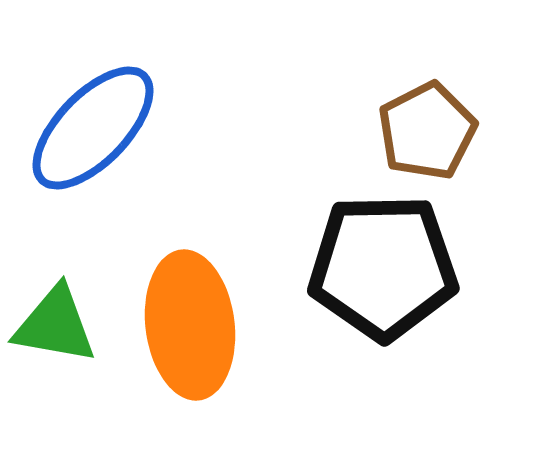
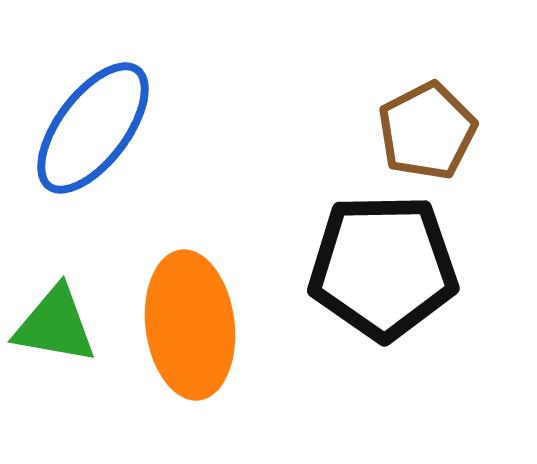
blue ellipse: rotated 7 degrees counterclockwise
